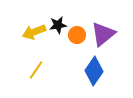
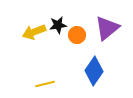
purple triangle: moved 4 px right, 6 px up
yellow line: moved 9 px right, 14 px down; rotated 42 degrees clockwise
